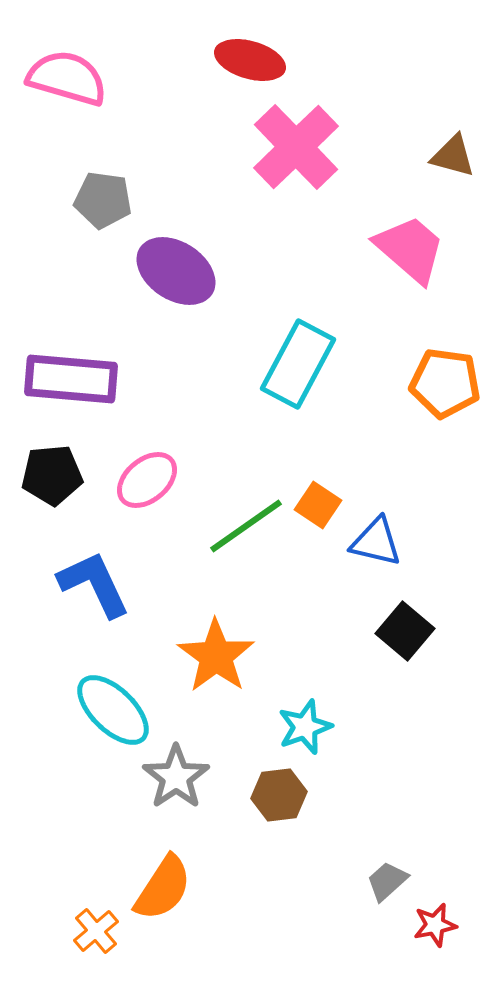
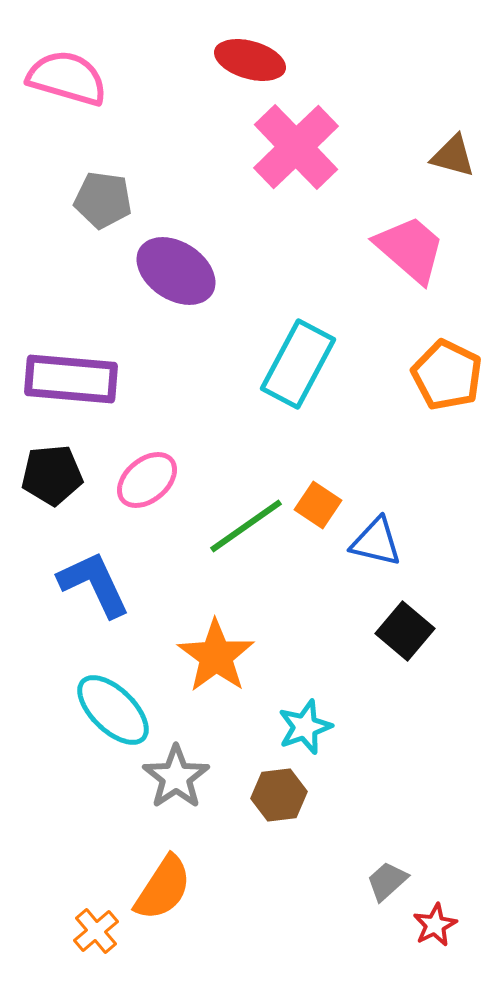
orange pentagon: moved 2 px right, 8 px up; rotated 18 degrees clockwise
red star: rotated 15 degrees counterclockwise
